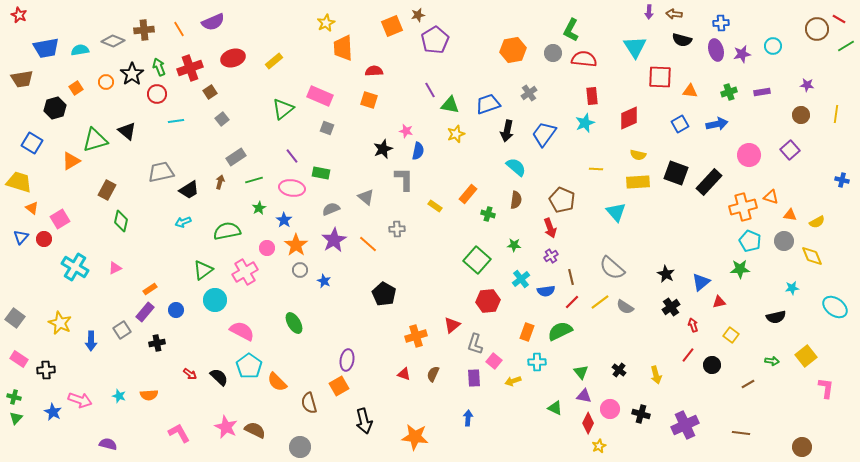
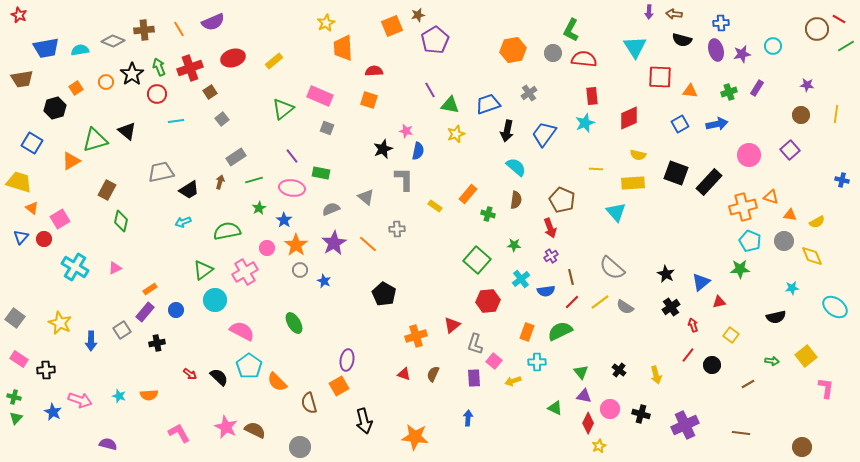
purple rectangle at (762, 92): moved 5 px left, 4 px up; rotated 49 degrees counterclockwise
yellow rectangle at (638, 182): moved 5 px left, 1 px down
purple star at (334, 240): moved 3 px down
